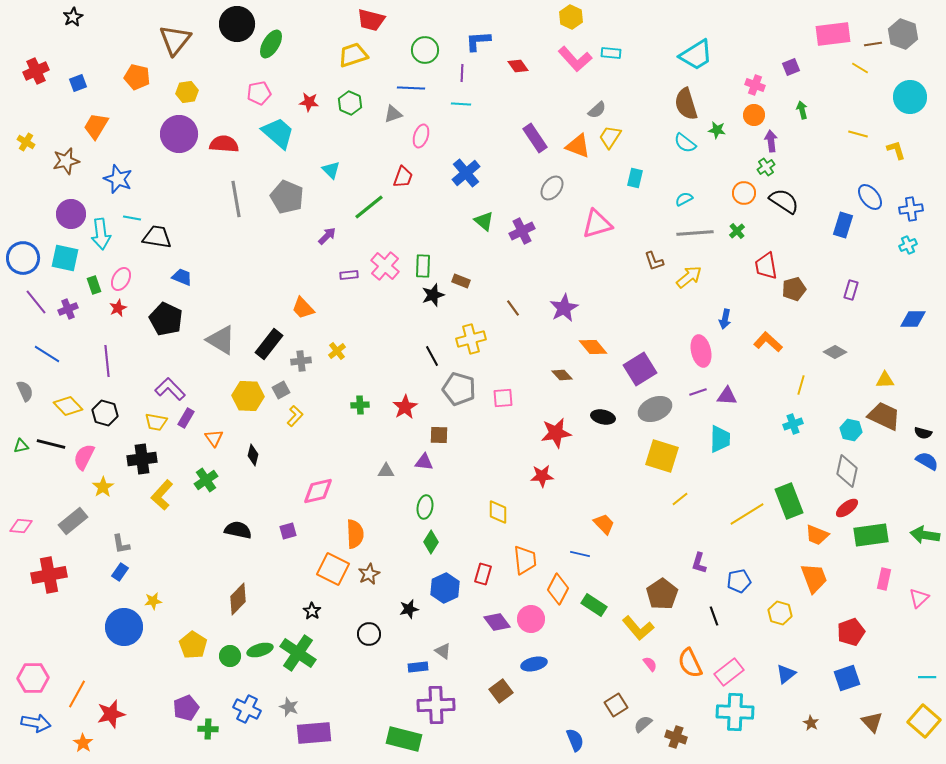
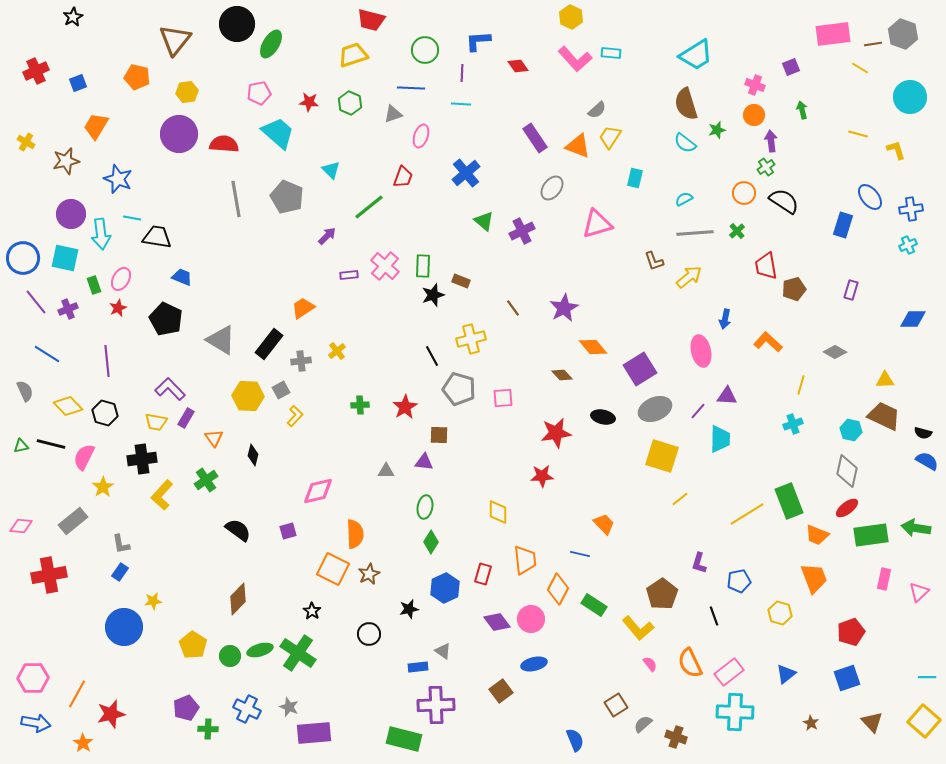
green star at (717, 130): rotated 24 degrees counterclockwise
orange trapezoid at (303, 308): rotated 100 degrees clockwise
purple line at (698, 392): moved 19 px down; rotated 30 degrees counterclockwise
black semicircle at (238, 530): rotated 24 degrees clockwise
green arrow at (925, 535): moved 9 px left, 7 px up
pink triangle at (919, 598): moved 6 px up
